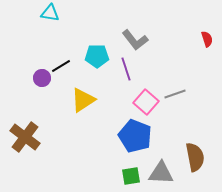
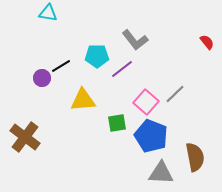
cyan triangle: moved 2 px left
red semicircle: moved 3 px down; rotated 21 degrees counterclockwise
purple line: moved 4 px left; rotated 70 degrees clockwise
gray line: rotated 25 degrees counterclockwise
yellow triangle: rotated 28 degrees clockwise
blue pentagon: moved 16 px right
green square: moved 14 px left, 53 px up
